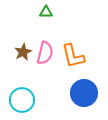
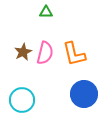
orange L-shape: moved 1 px right, 2 px up
blue circle: moved 1 px down
